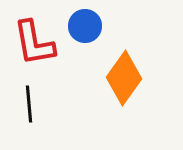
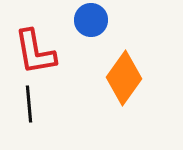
blue circle: moved 6 px right, 6 px up
red L-shape: moved 1 px right, 9 px down
